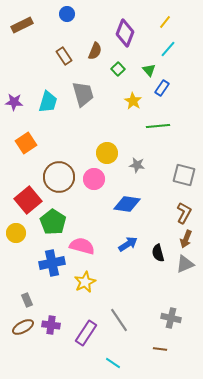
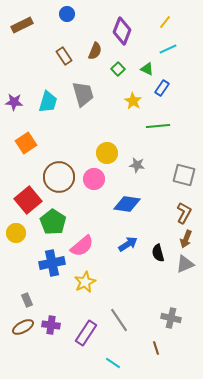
purple diamond at (125, 33): moved 3 px left, 2 px up
cyan line at (168, 49): rotated 24 degrees clockwise
green triangle at (149, 70): moved 2 px left, 1 px up; rotated 24 degrees counterclockwise
pink semicircle at (82, 246): rotated 125 degrees clockwise
brown line at (160, 349): moved 4 px left, 1 px up; rotated 64 degrees clockwise
